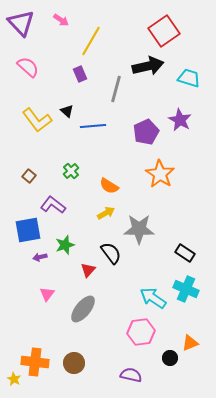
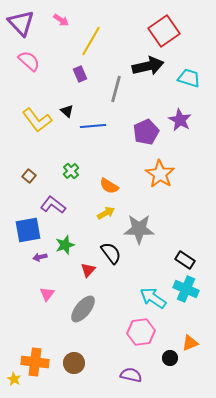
pink semicircle: moved 1 px right, 6 px up
black rectangle: moved 7 px down
